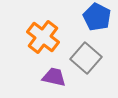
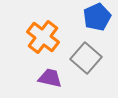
blue pentagon: rotated 20 degrees clockwise
purple trapezoid: moved 4 px left, 1 px down
